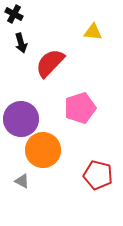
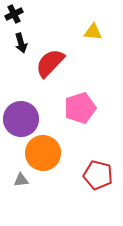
black cross: rotated 36 degrees clockwise
orange circle: moved 3 px down
gray triangle: moved 1 px left, 1 px up; rotated 35 degrees counterclockwise
